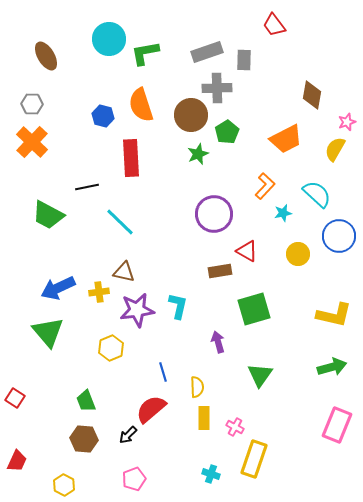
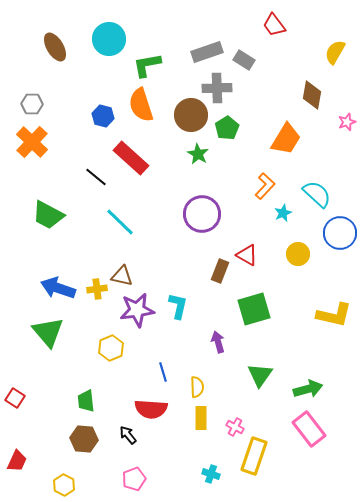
green L-shape at (145, 53): moved 2 px right, 12 px down
brown ellipse at (46, 56): moved 9 px right, 9 px up
gray rectangle at (244, 60): rotated 60 degrees counterclockwise
green pentagon at (227, 132): moved 4 px up
orange trapezoid at (286, 139): rotated 32 degrees counterclockwise
yellow semicircle at (335, 149): moved 97 px up
green star at (198, 154): rotated 20 degrees counterclockwise
red rectangle at (131, 158): rotated 45 degrees counterclockwise
black line at (87, 187): moved 9 px right, 10 px up; rotated 50 degrees clockwise
cyan star at (283, 213): rotated 12 degrees counterclockwise
purple circle at (214, 214): moved 12 px left
blue circle at (339, 236): moved 1 px right, 3 px up
red triangle at (247, 251): moved 4 px down
brown rectangle at (220, 271): rotated 60 degrees counterclockwise
brown triangle at (124, 272): moved 2 px left, 4 px down
blue arrow at (58, 288): rotated 44 degrees clockwise
yellow cross at (99, 292): moved 2 px left, 3 px up
green arrow at (332, 367): moved 24 px left, 22 px down
green trapezoid at (86, 401): rotated 15 degrees clockwise
red semicircle at (151, 409): rotated 136 degrees counterclockwise
yellow rectangle at (204, 418): moved 3 px left
pink rectangle at (337, 425): moved 28 px left, 4 px down; rotated 60 degrees counterclockwise
black arrow at (128, 435): rotated 96 degrees clockwise
yellow rectangle at (254, 459): moved 3 px up
